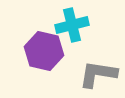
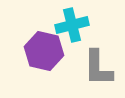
gray L-shape: moved 6 px up; rotated 99 degrees counterclockwise
